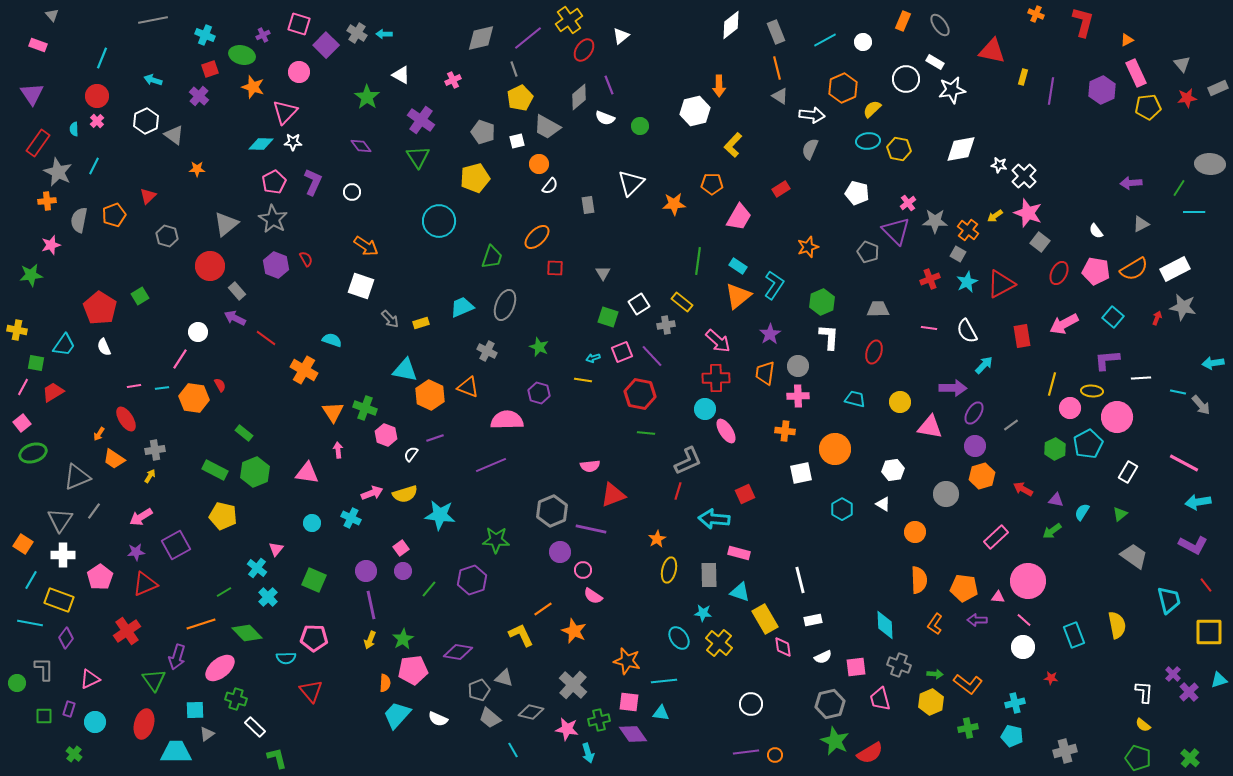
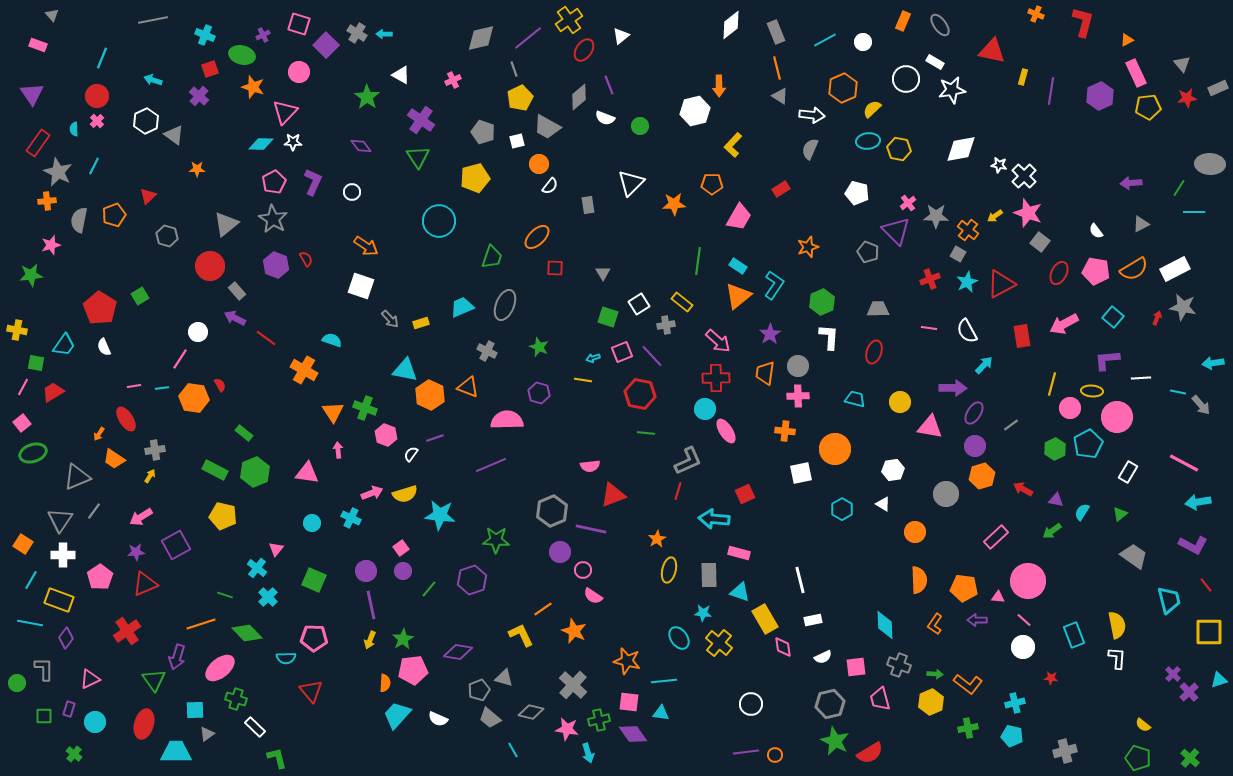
purple hexagon at (1102, 90): moved 2 px left, 6 px down
gray star at (935, 221): moved 1 px right, 5 px up
green line at (224, 592): moved 1 px right, 3 px down; rotated 49 degrees clockwise
white L-shape at (1144, 692): moved 27 px left, 34 px up
